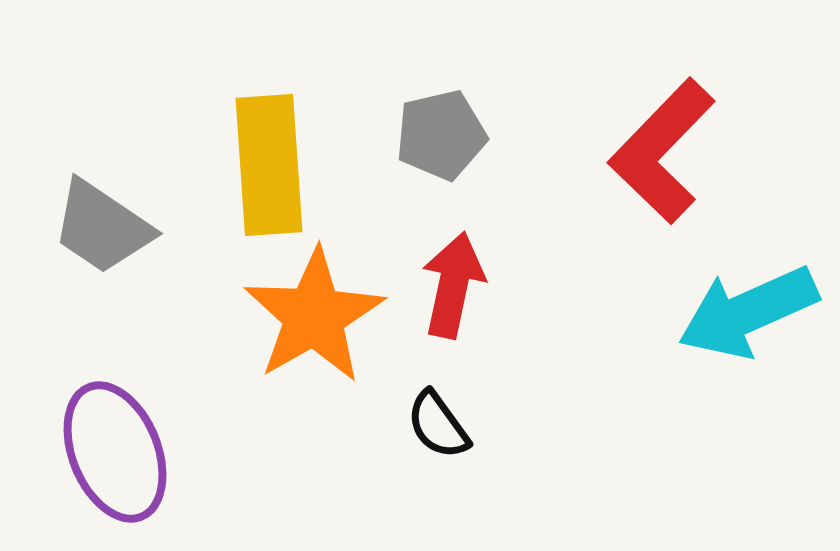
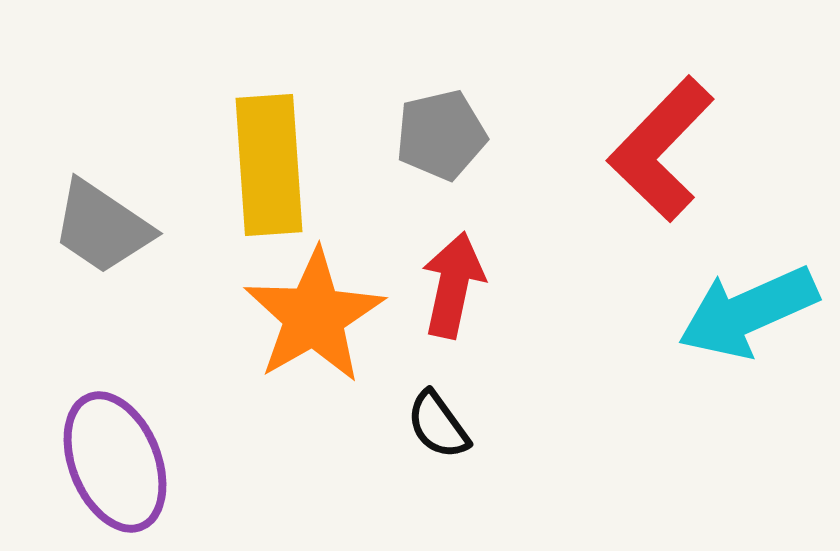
red L-shape: moved 1 px left, 2 px up
purple ellipse: moved 10 px down
